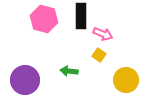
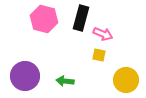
black rectangle: moved 2 px down; rotated 15 degrees clockwise
yellow square: rotated 24 degrees counterclockwise
green arrow: moved 4 px left, 10 px down
purple circle: moved 4 px up
